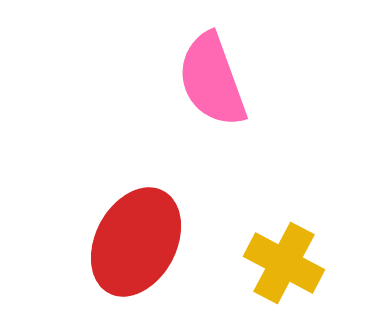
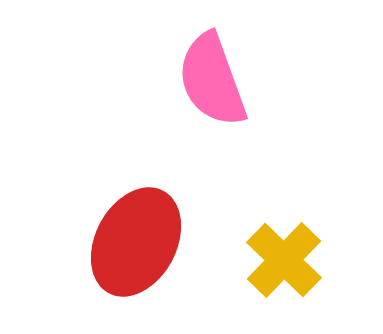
yellow cross: moved 3 px up; rotated 16 degrees clockwise
